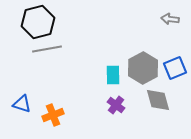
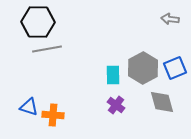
black hexagon: rotated 16 degrees clockwise
gray diamond: moved 4 px right, 2 px down
blue triangle: moved 7 px right, 3 px down
orange cross: rotated 25 degrees clockwise
